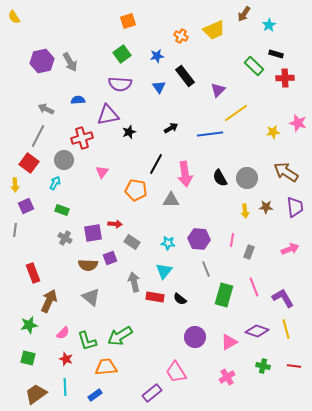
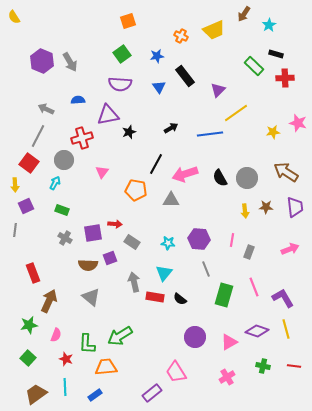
purple hexagon at (42, 61): rotated 25 degrees counterclockwise
pink arrow at (185, 174): rotated 80 degrees clockwise
cyan triangle at (164, 271): moved 2 px down
pink semicircle at (63, 333): moved 7 px left, 2 px down; rotated 24 degrees counterclockwise
green L-shape at (87, 341): moved 3 px down; rotated 20 degrees clockwise
green square at (28, 358): rotated 28 degrees clockwise
